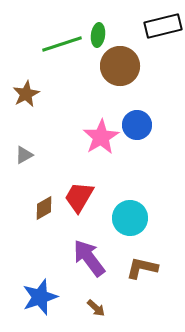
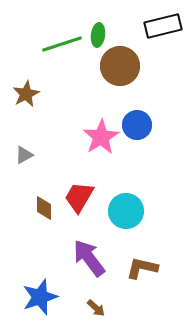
brown diamond: rotated 60 degrees counterclockwise
cyan circle: moved 4 px left, 7 px up
